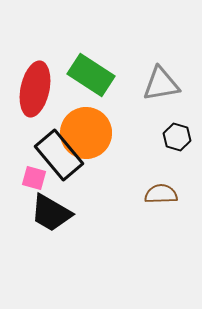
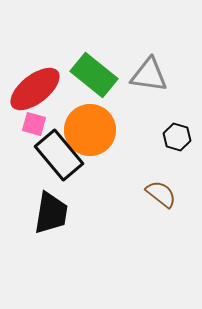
green rectangle: moved 3 px right; rotated 6 degrees clockwise
gray triangle: moved 12 px left, 9 px up; rotated 18 degrees clockwise
red ellipse: rotated 40 degrees clockwise
orange circle: moved 4 px right, 3 px up
pink square: moved 54 px up
brown semicircle: rotated 40 degrees clockwise
black trapezoid: rotated 111 degrees counterclockwise
